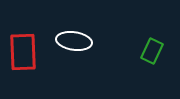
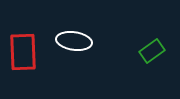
green rectangle: rotated 30 degrees clockwise
